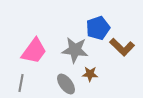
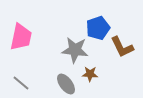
brown L-shape: rotated 20 degrees clockwise
pink trapezoid: moved 13 px left, 14 px up; rotated 24 degrees counterclockwise
gray line: rotated 60 degrees counterclockwise
